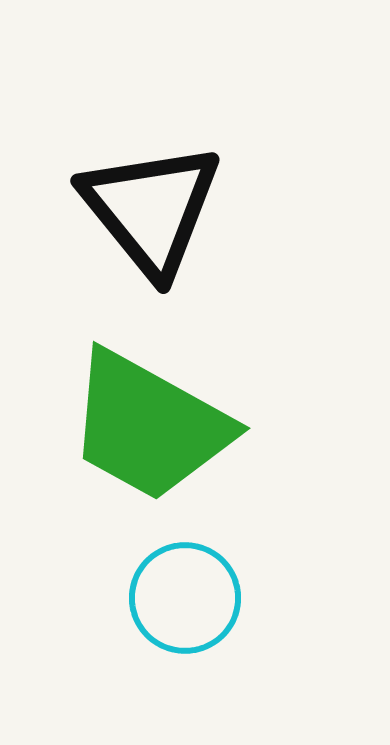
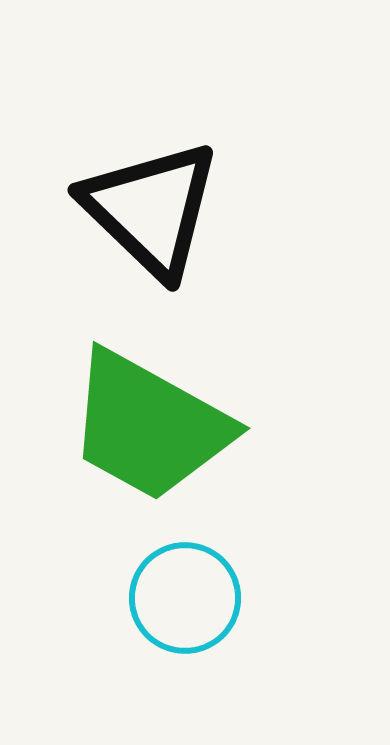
black triangle: rotated 7 degrees counterclockwise
